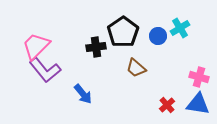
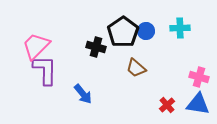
cyan cross: rotated 30 degrees clockwise
blue circle: moved 12 px left, 5 px up
black cross: rotated 24 degrees clockwise
purple L-shape: rotated 140 degrees counterclockwise
